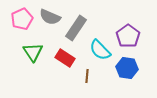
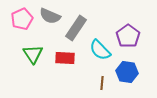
gray semicircle: moved 1 px up
green triangle: moved 2 px down
red rectangle: rotated 30 degrees counterclockwise
blue hexagon: moved 4 px down
brown line: moved 15 px right, 7 px down
